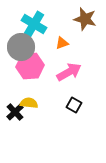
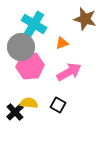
black square: moved 16 px left
